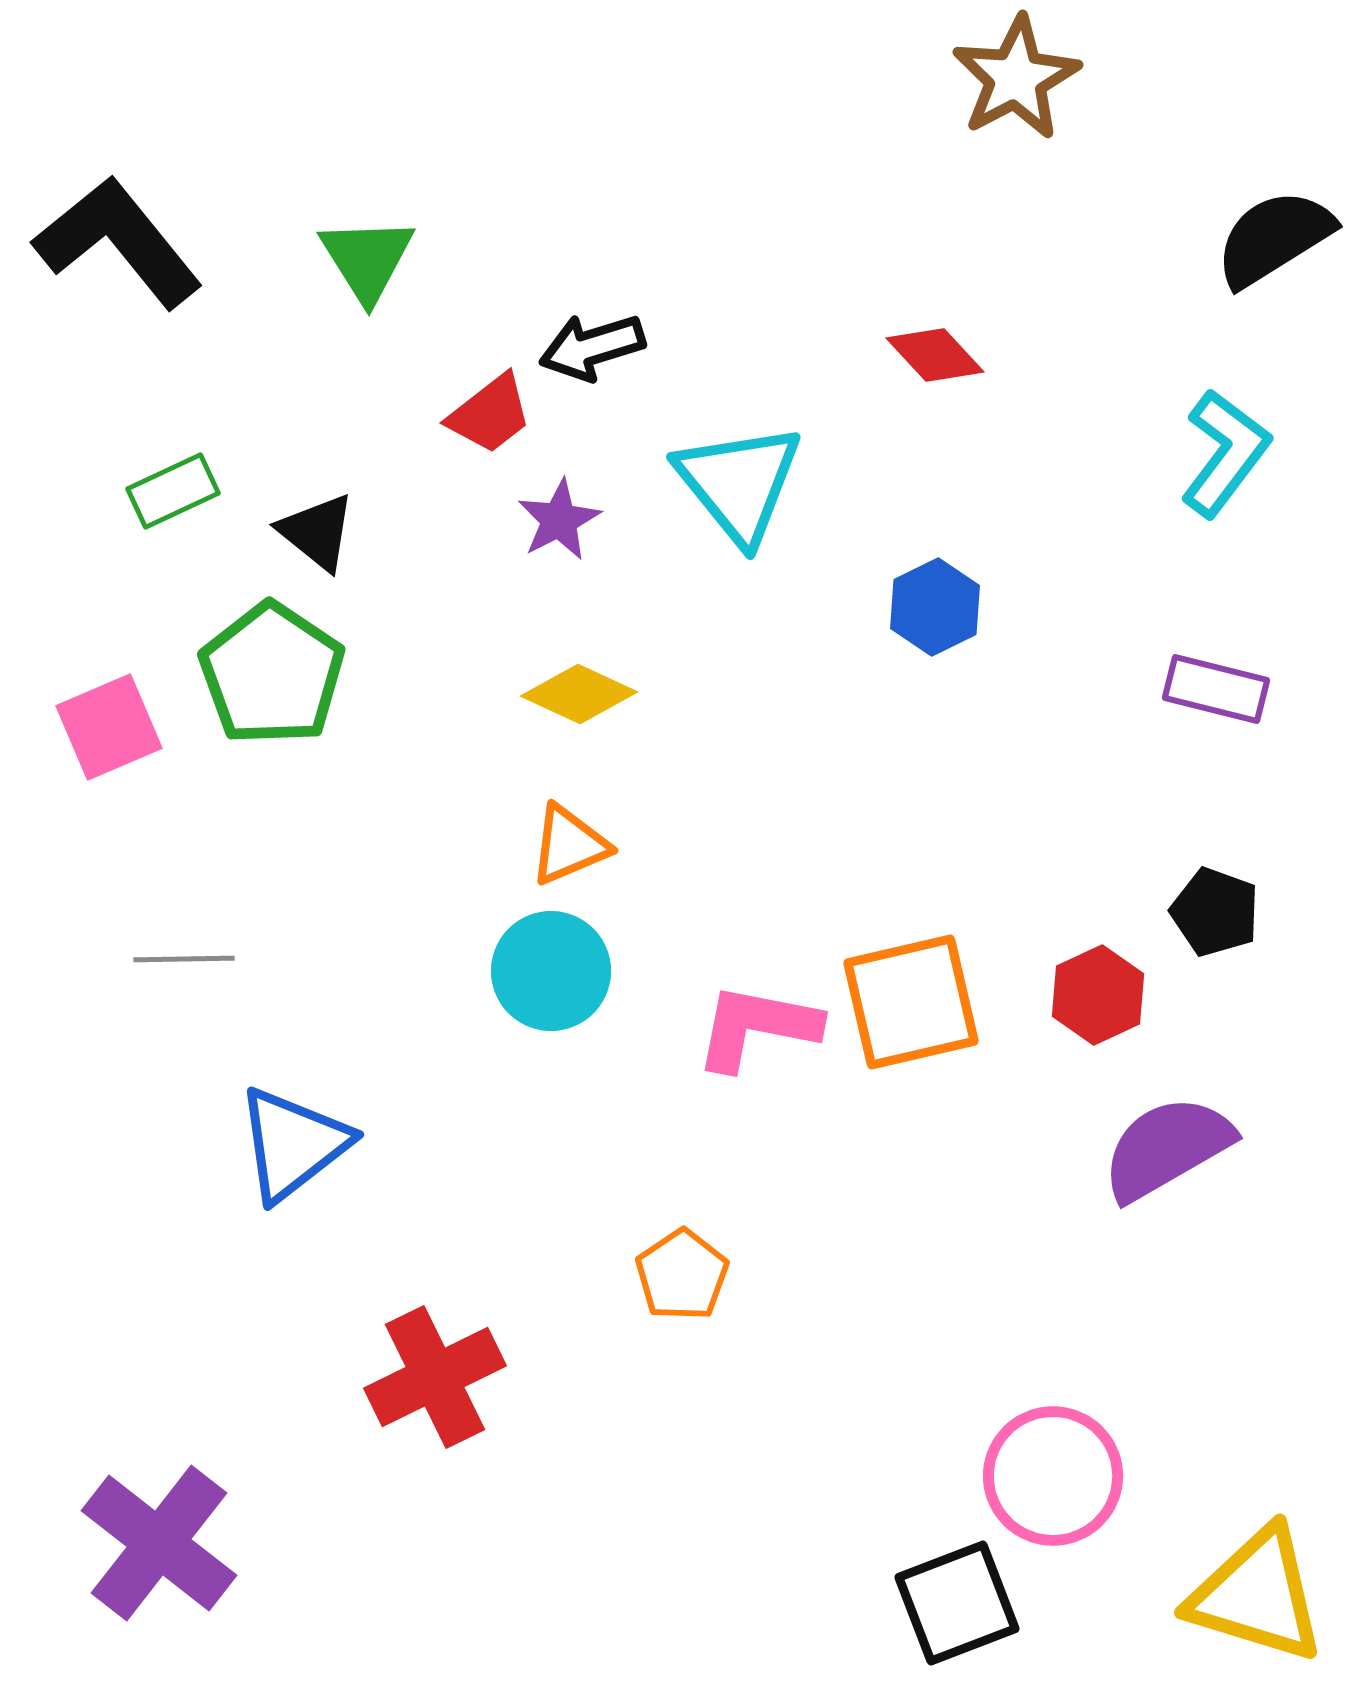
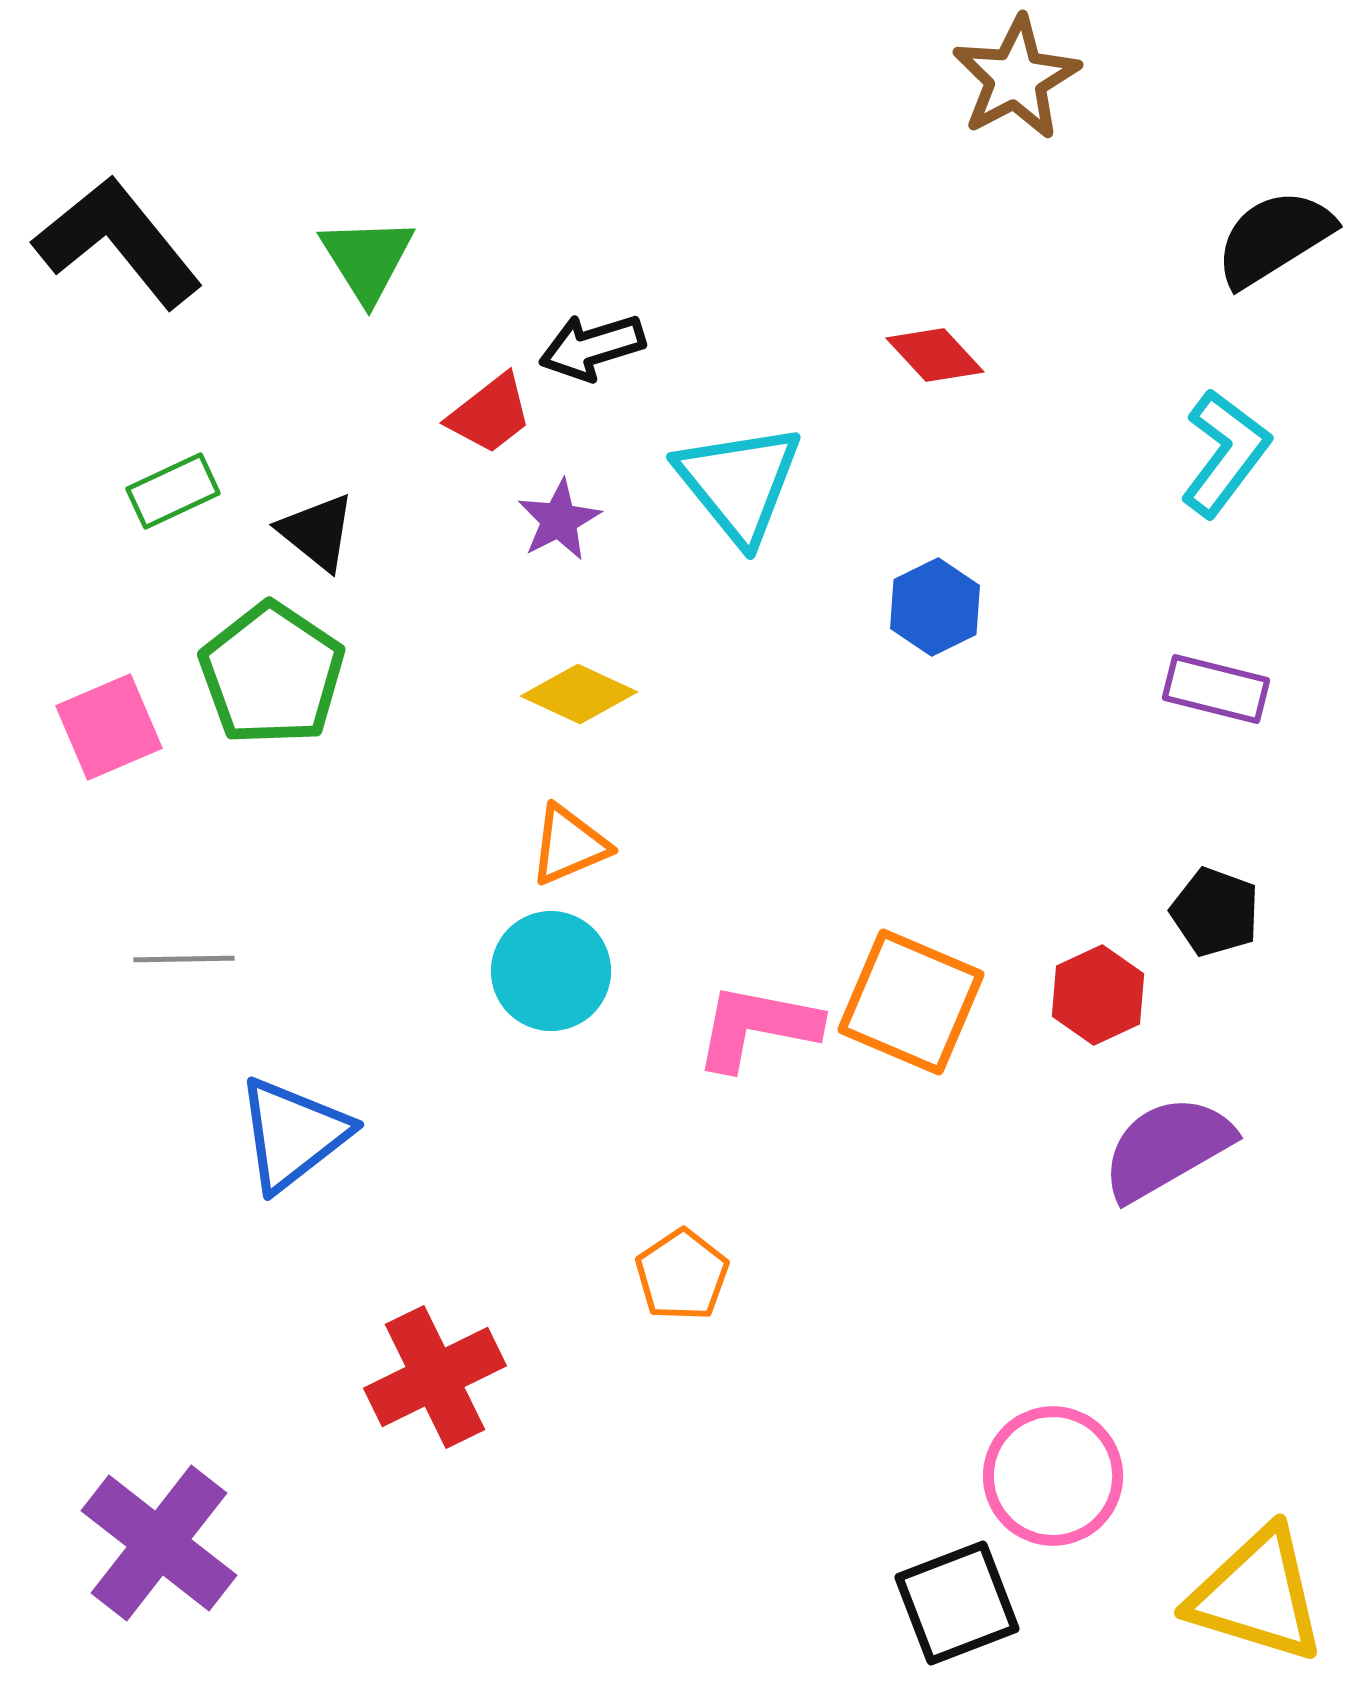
orange square: rotated 36 degrees clockwise
blue triangle: moved 10 px up
